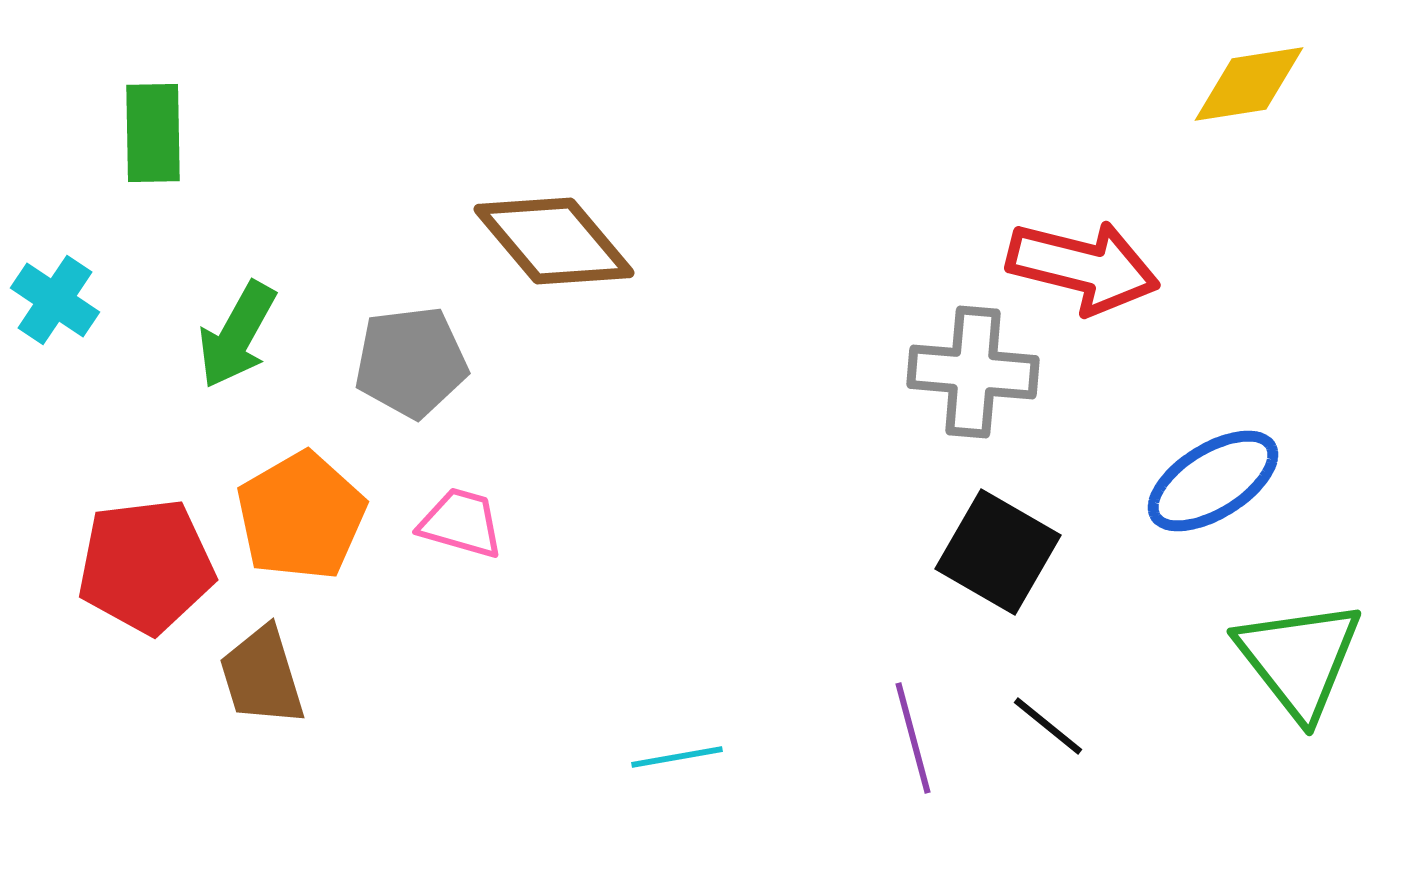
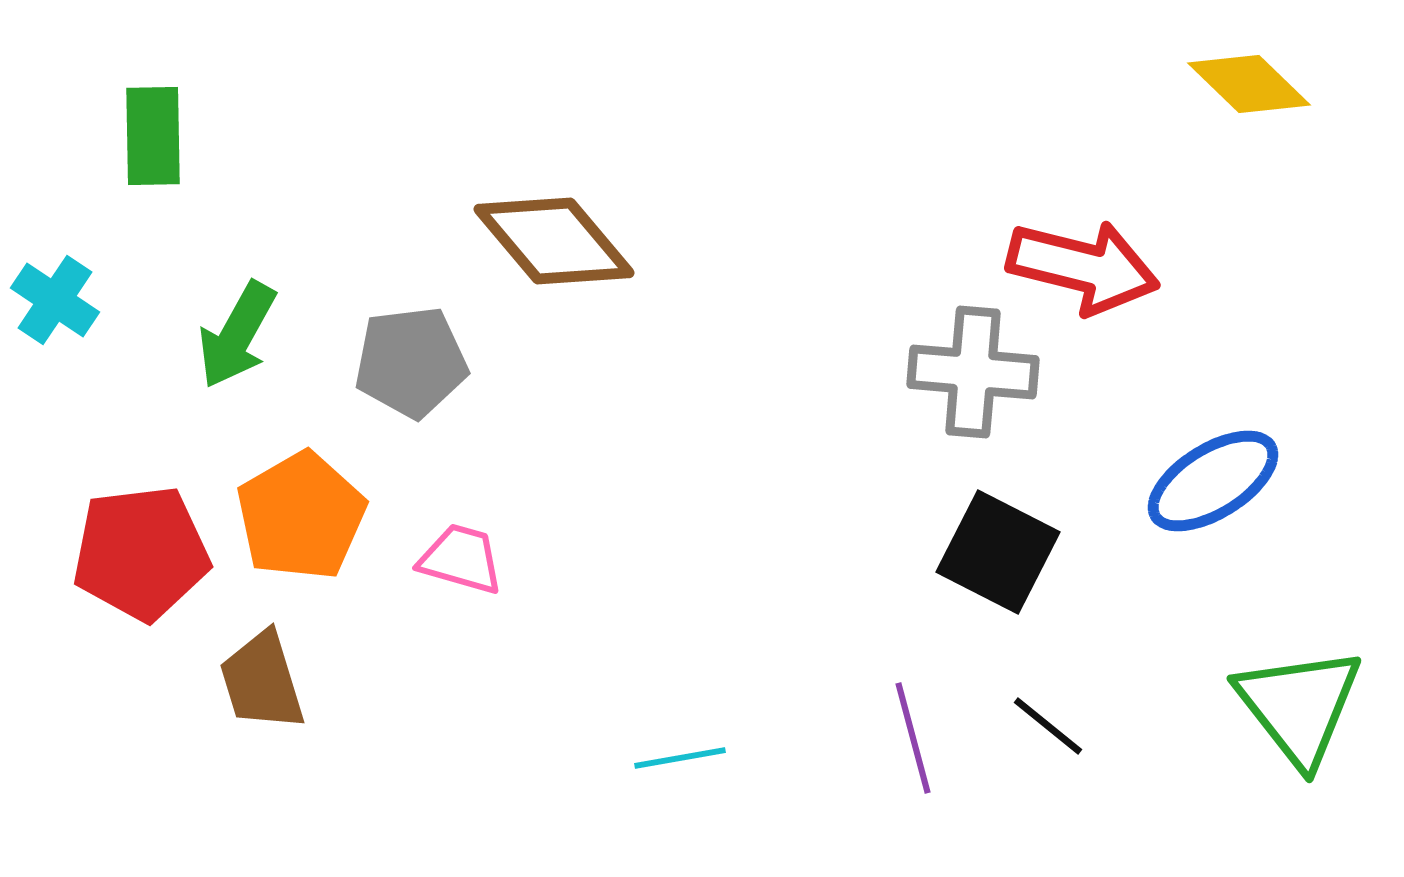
yellow diamond: rotated 53 degrees clockwise
green rectangle: moved 3 px down
pink trapezoid: moved 36 px down
black square: rotated 3 degrees counterclockwise
red pentagon: moved 5 px left, 13 px up
green triangle: moved 47 px down
brown trapezoid: moved 5 px down
cyan line: moved 3 px right, 1 px down
